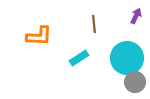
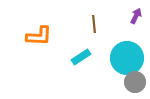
cyan rectangle: moved 2 px right, 1 px up
